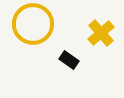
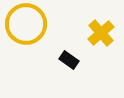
yellow circle: moved 7 px left
